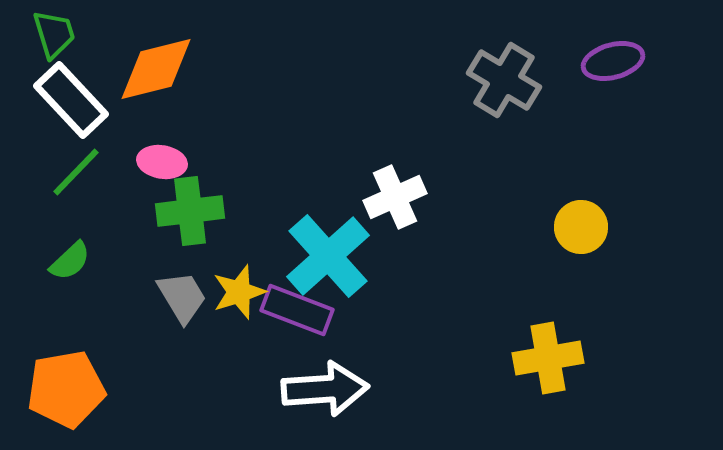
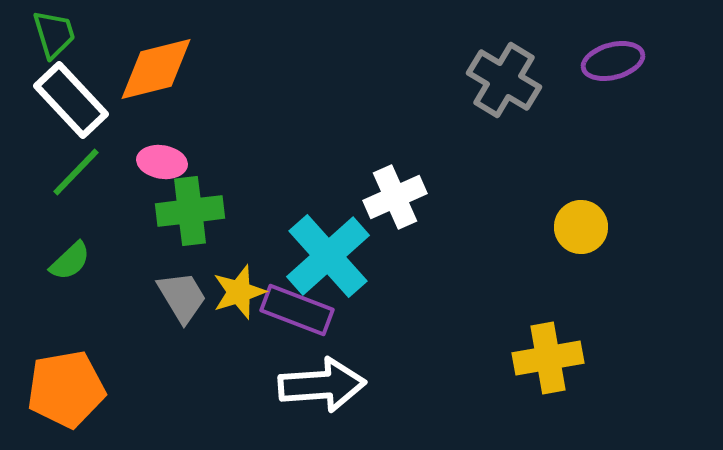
white arrow: moved 3 px left, 4 px up
